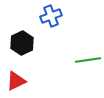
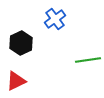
blue cross: moved 4 px right, 3 px down; rotated 15 degrees counterclockwise
black hexagon: moved 1 px left
